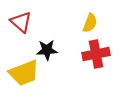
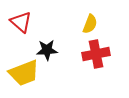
yellow semicircle: moved 1 px down
